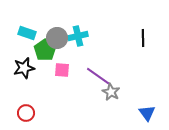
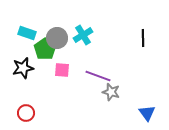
cyan cross: moved 5 px right, 1 px up; rotated 18 degrees counterclockwise
green pentagon: moved 1 px up
black star: moved 1 px left
purple line: rotated 15 degrees counterclockwise
gray star: rotated 12 degrees counterclockwise
